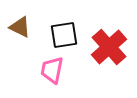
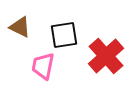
red cross: moved 3 px left, 9 px down
pink trapezoid: moved 9 px left, 4 px up
